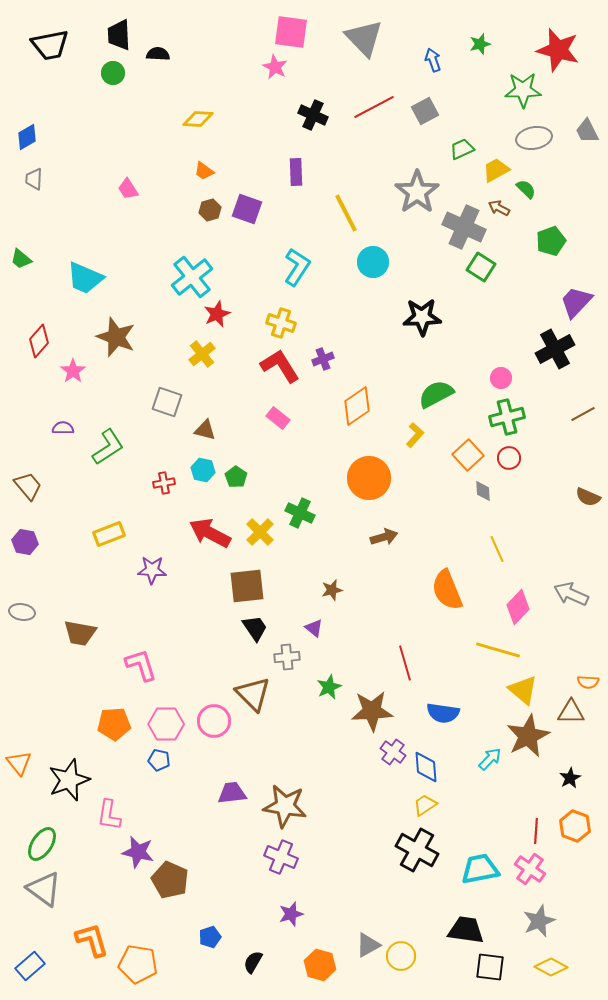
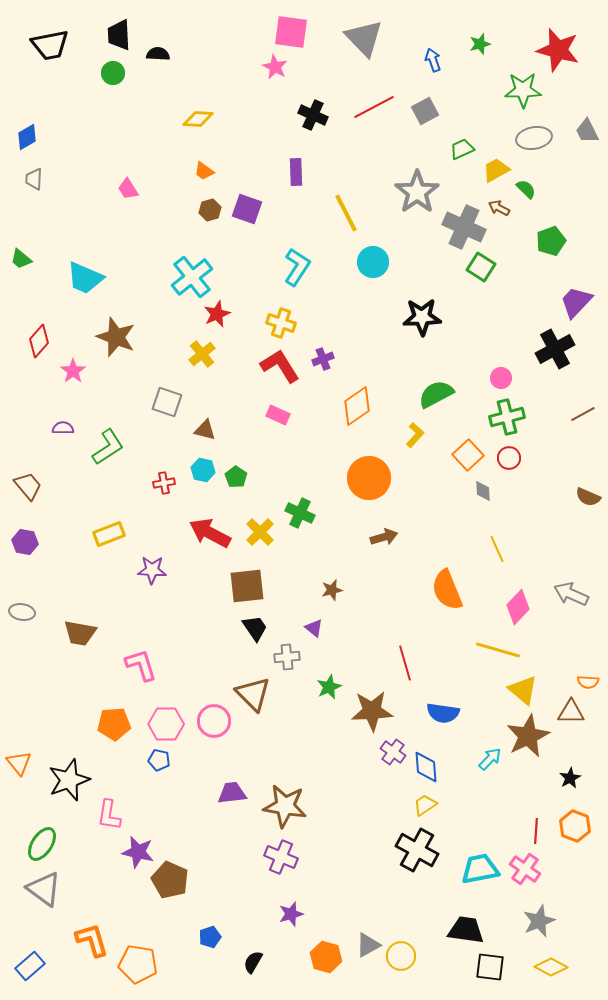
pink rectangle at (278, 418): moved 3 px up; rotated 15 degrees counterclockwise
pink cross at (530, 869): moved 5 px left
orange hexagon at (320, 965): moved 6 px right, 8 px up
